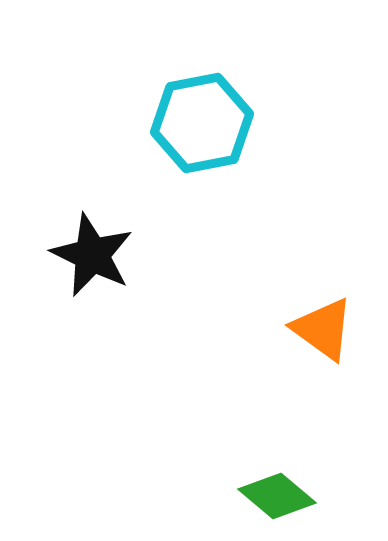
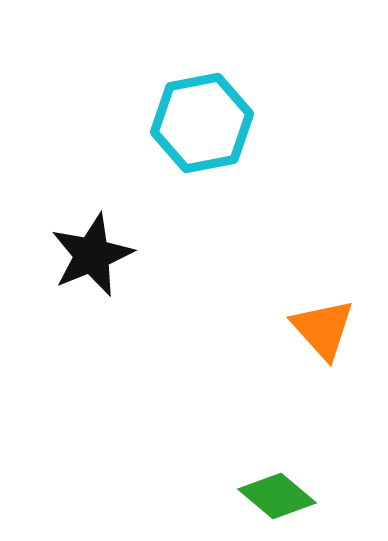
black star: rotated 24 degrees clockwise
orange triangle: rotated 12 degrees clockwise
